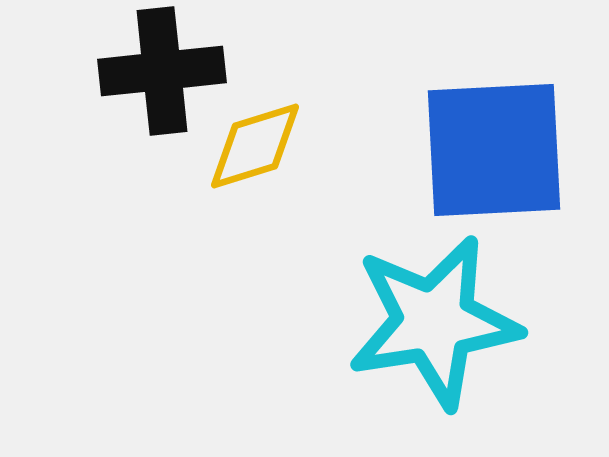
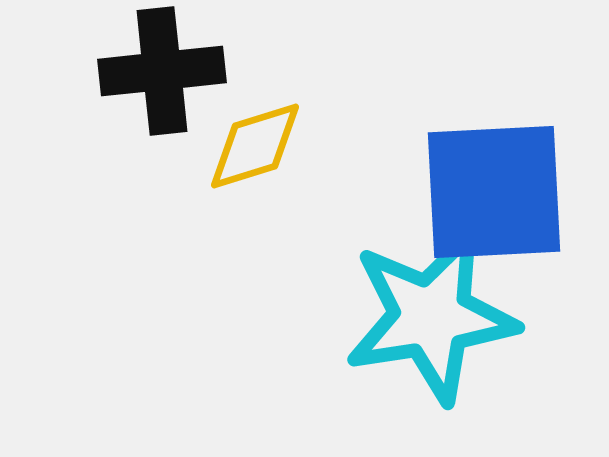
blue square: moved 42 px down
cyan star: moved 3 px left, 5 px up
